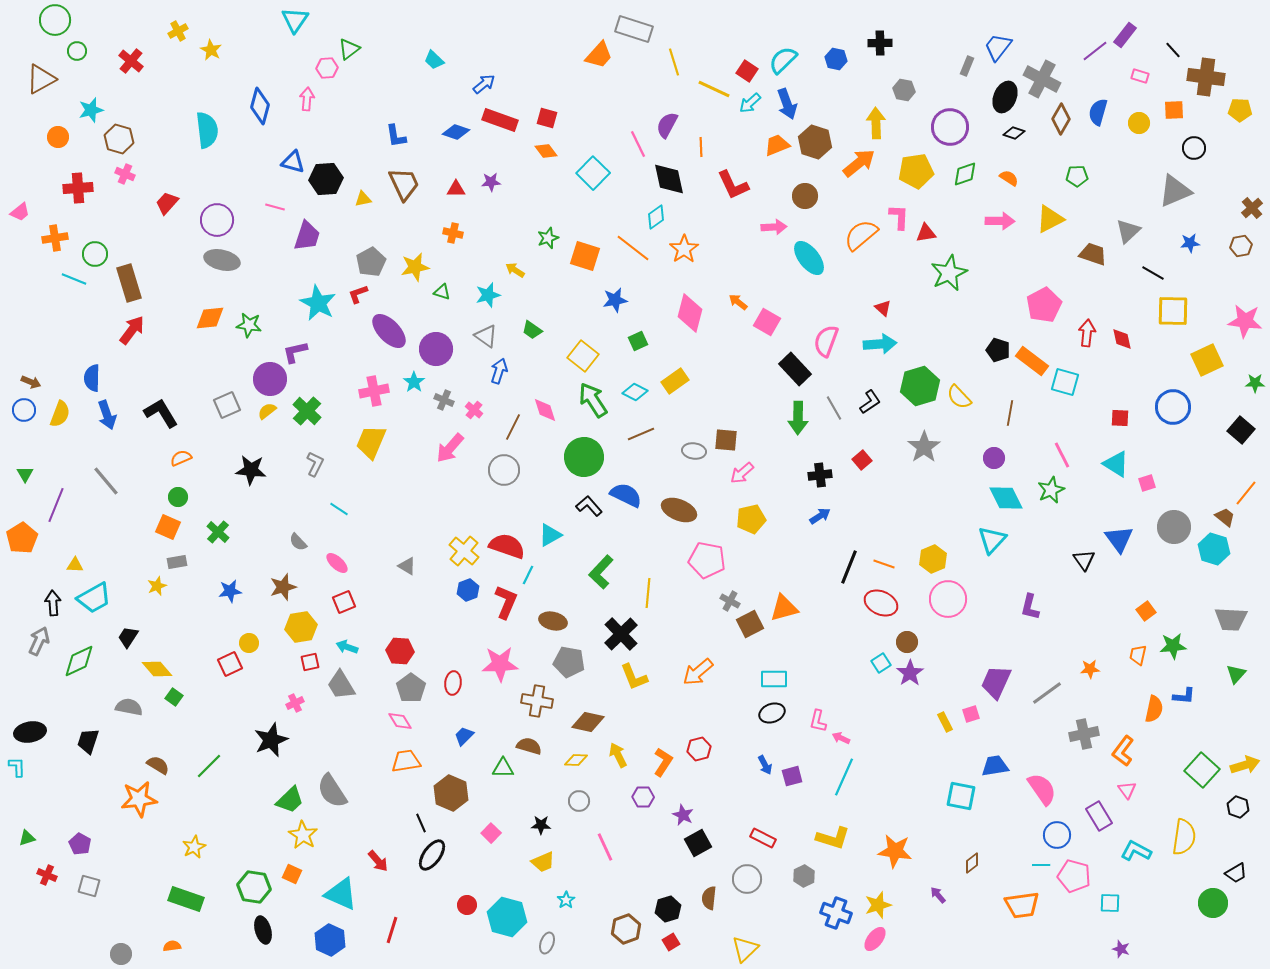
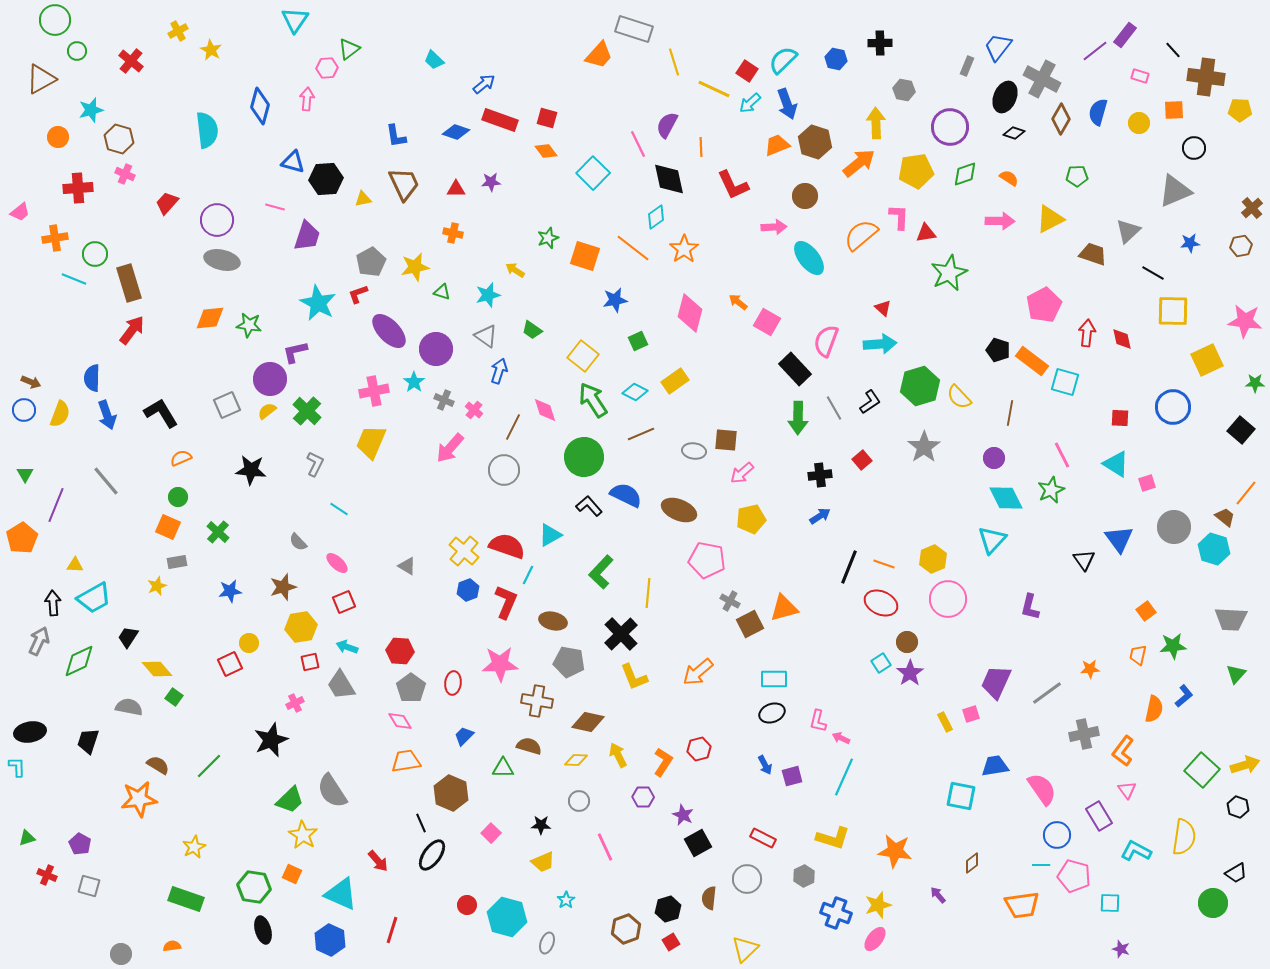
blue L-shape at (1184, 696): rotated 45 degrees counterclockwise
